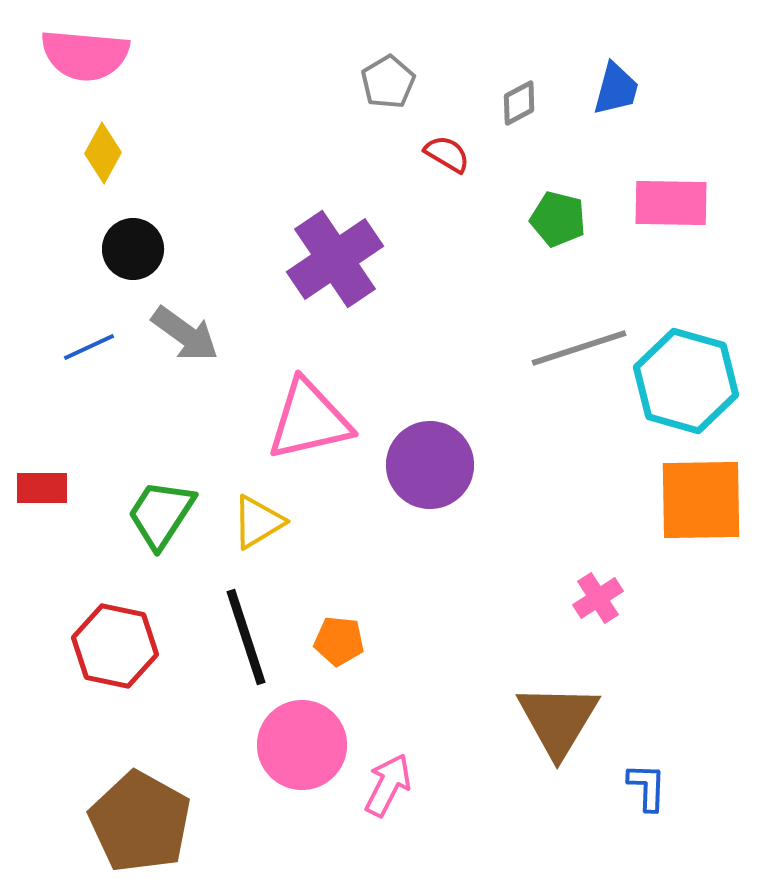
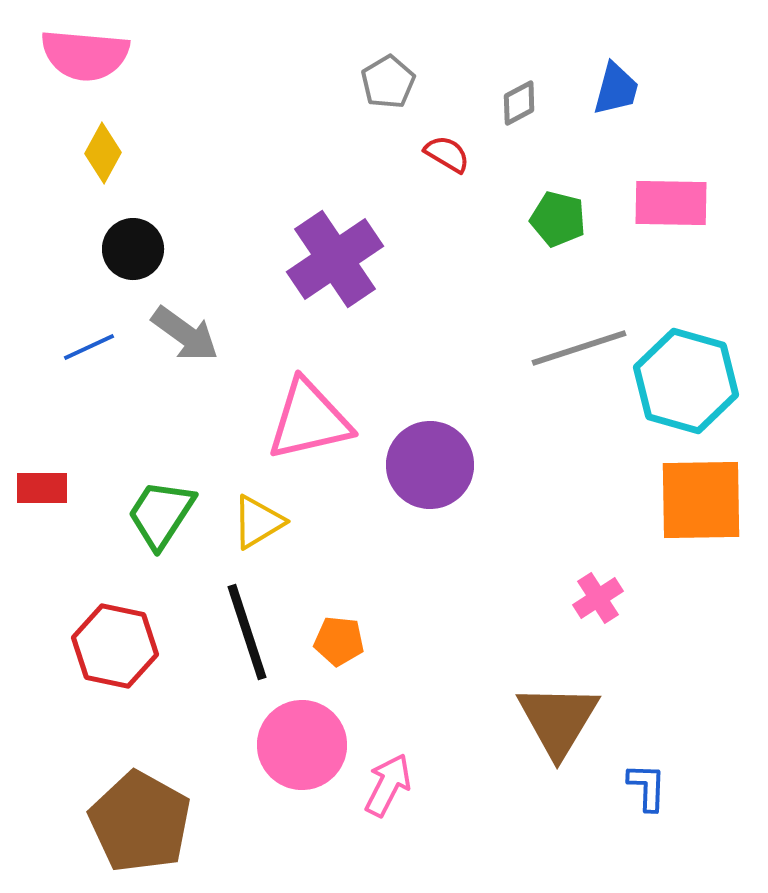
black line: moved 1 px right, 5 px up
